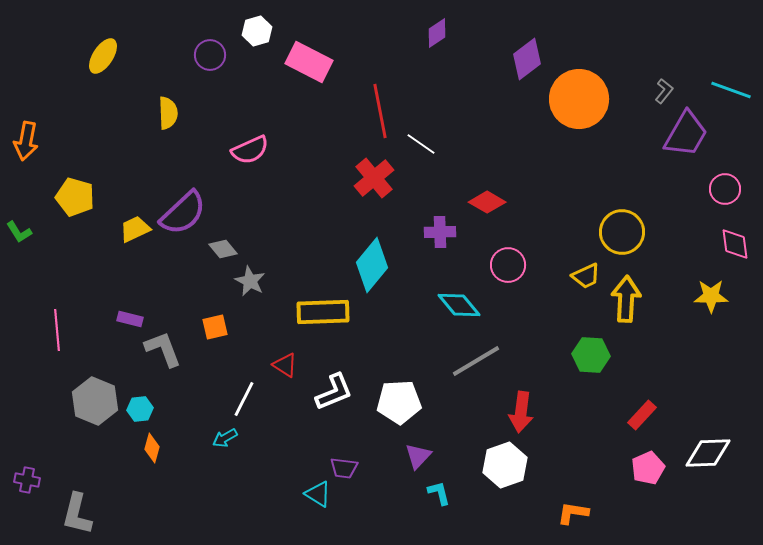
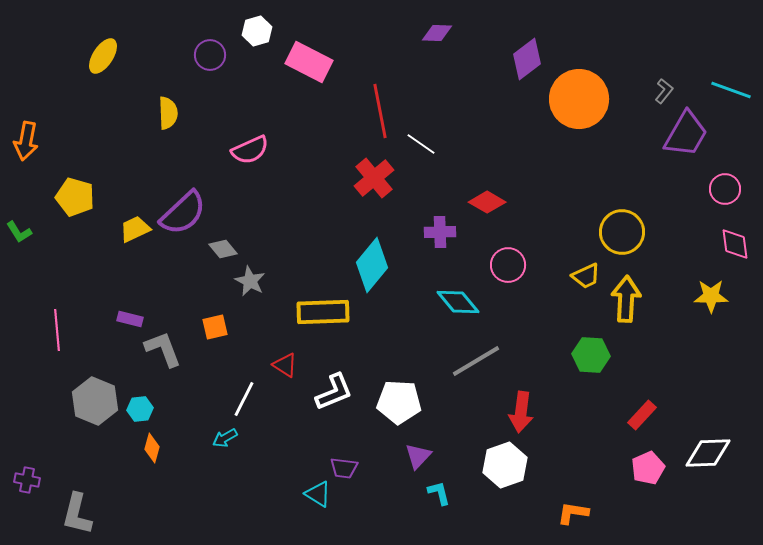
purple diamond at (437, 33): rotated 36 degrees clockwise
cyan diamond at (459, 305): moved 1 px left, 3 px up
white pentagon at (399, 402): rotated 6 degrees clockwise
